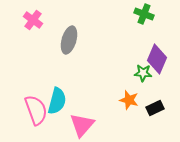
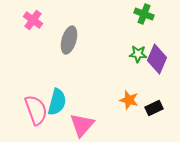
green star: moved 5 px left, 19 px up
cyan semicircle: moved 1 px down
black rectangle: moved 1 px left
